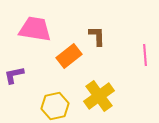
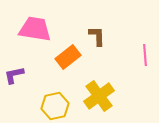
orange rectangle: moved 1 px left, 1 px down
